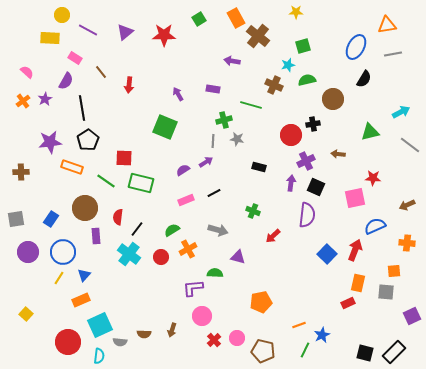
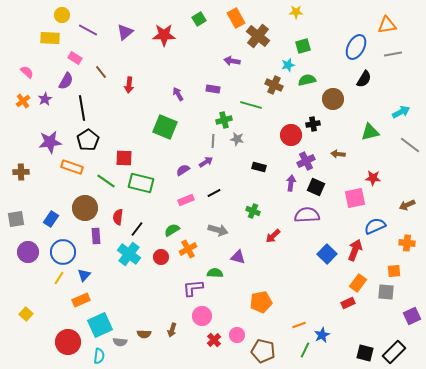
purple semicircle at (307, 215): rotated 100 degrees counterclockwise
orange rectangle at (358, 283): rotated 24 degrees clockwise
pink circle at (237, 338): moved 3 px up
